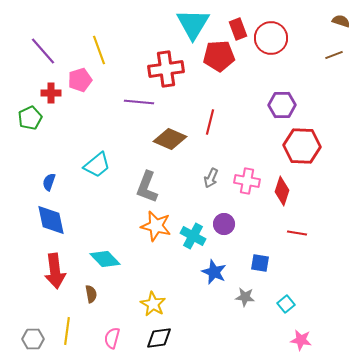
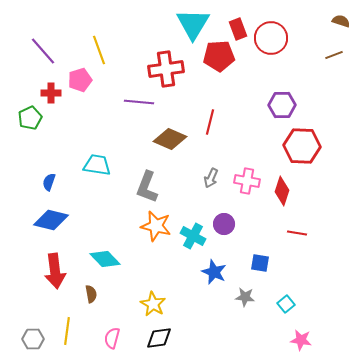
cyan trapezoid at (97, 165): rotated 132 degrees counterclockwise
blue diamond at (51, 220): rotated 64 degrees counterclockwise
